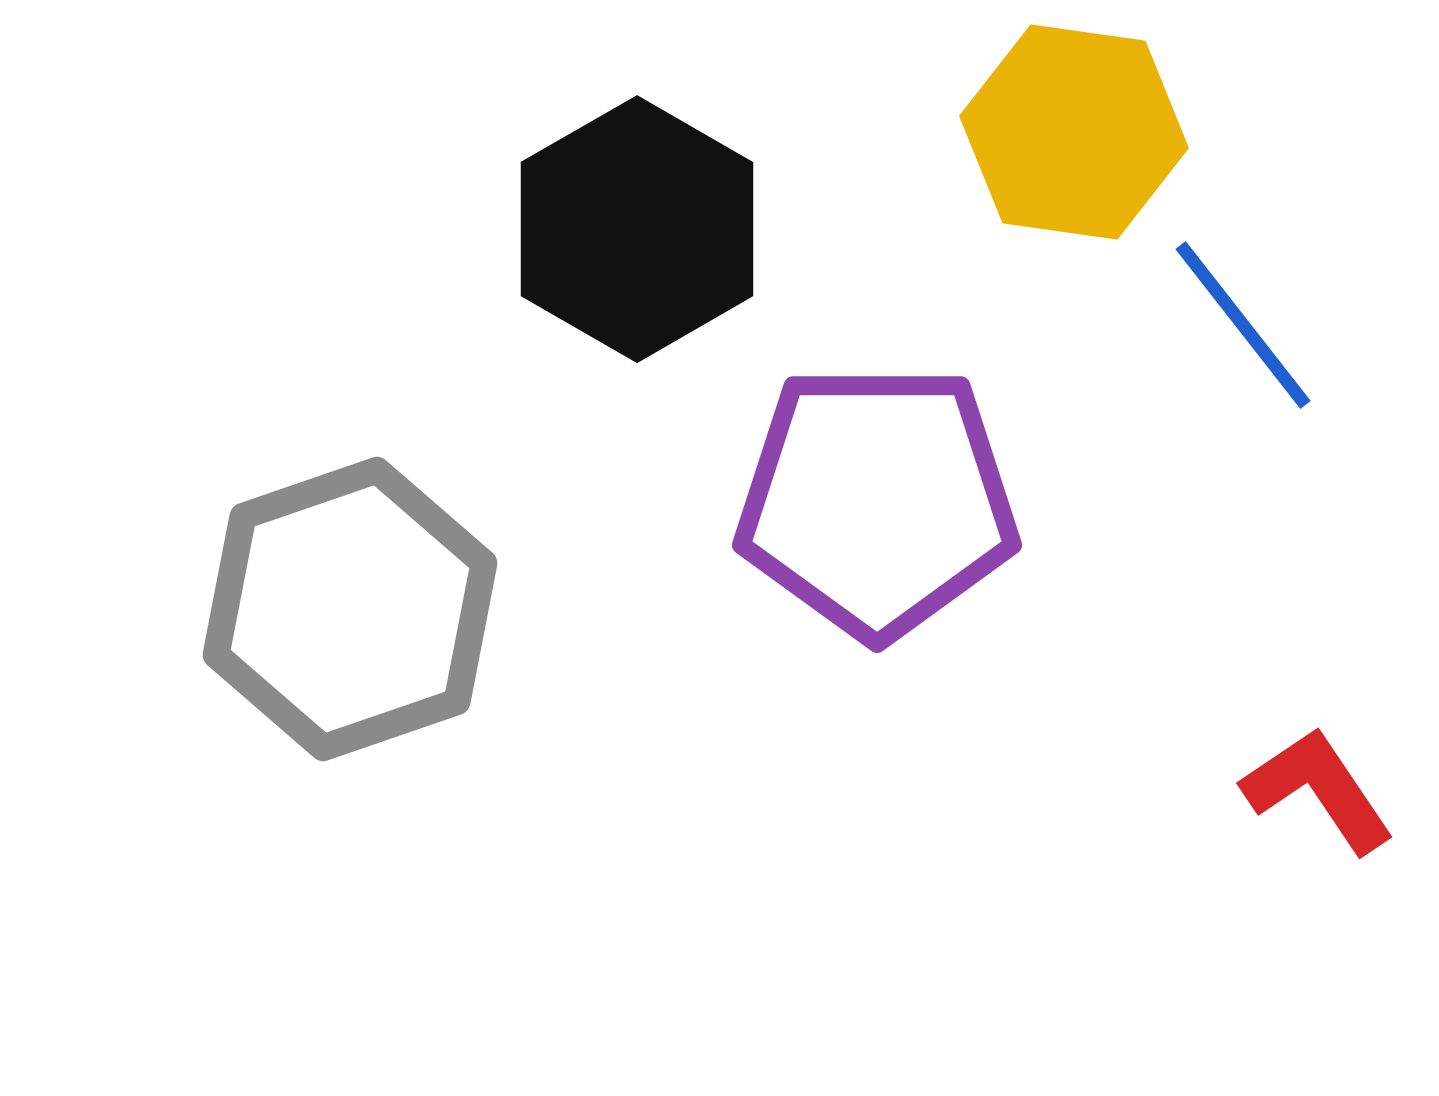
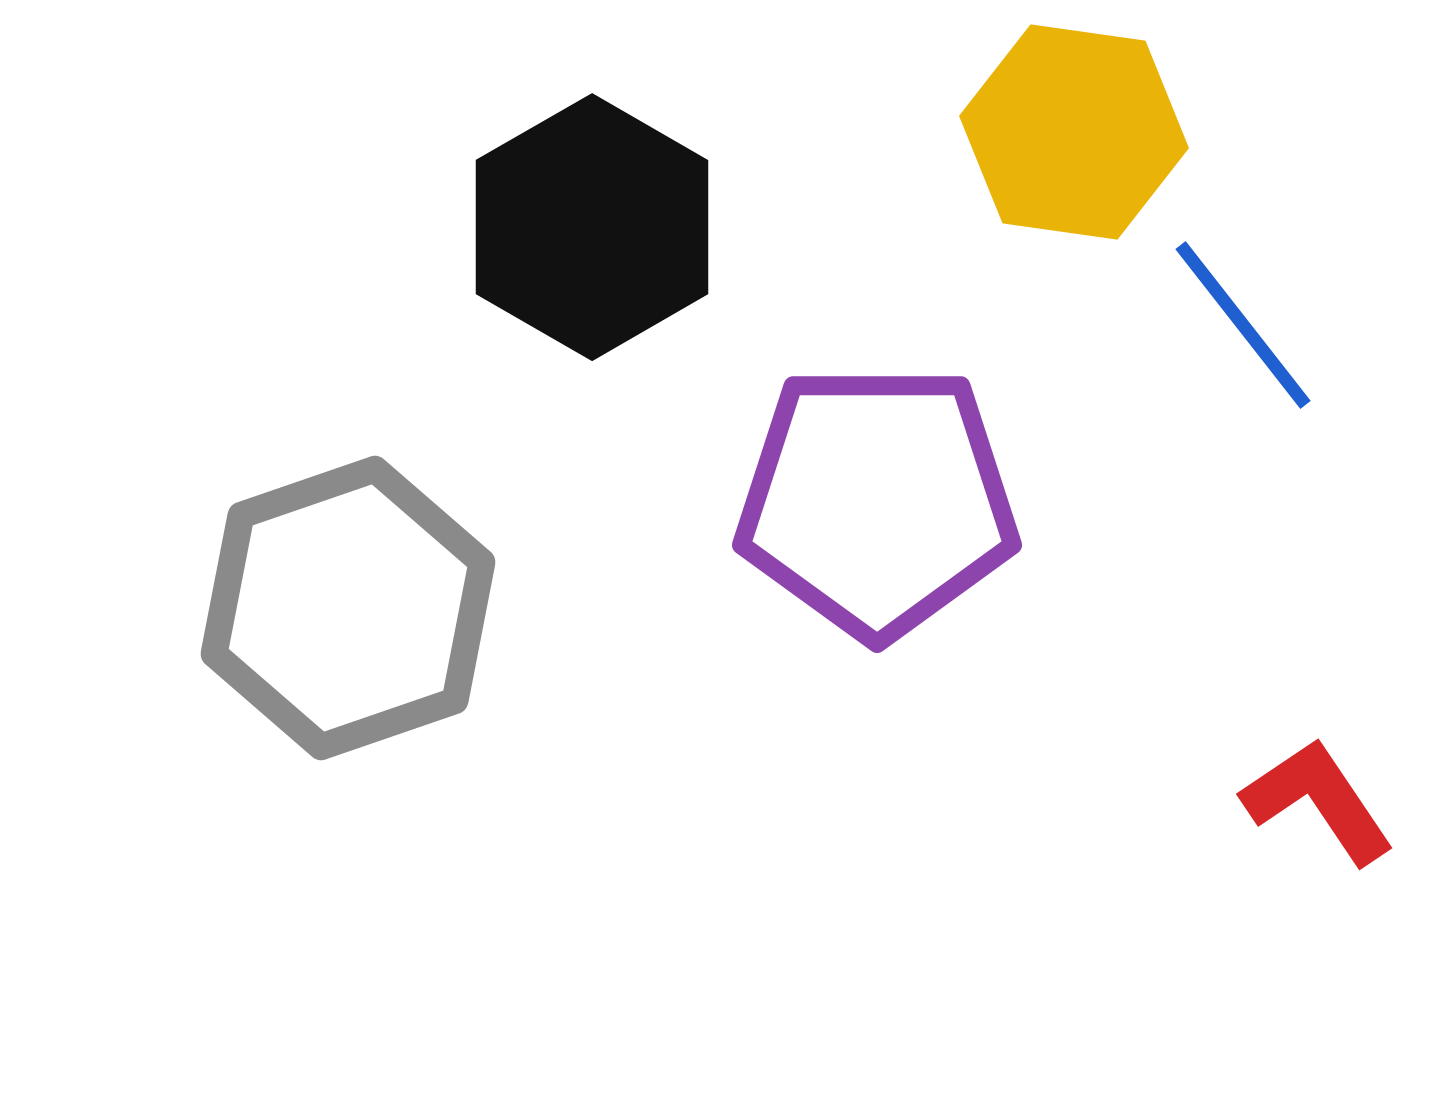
black hexagon: moved 45 px left, 2 px up
gray hexagon: moved 2 px left, 1 px up
red L-shape: moved 11 px down
